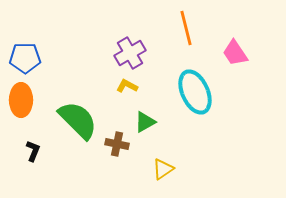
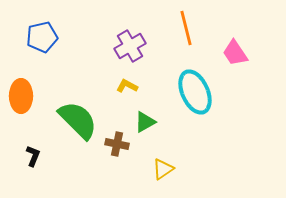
purple cross: moved 7 px up
blue pentagon: moved 17 px right, 21 px up; rotated 12 degrees counterclockwise
orange ellipse: moved 4 px up
black L-shape: moved 5 px down
